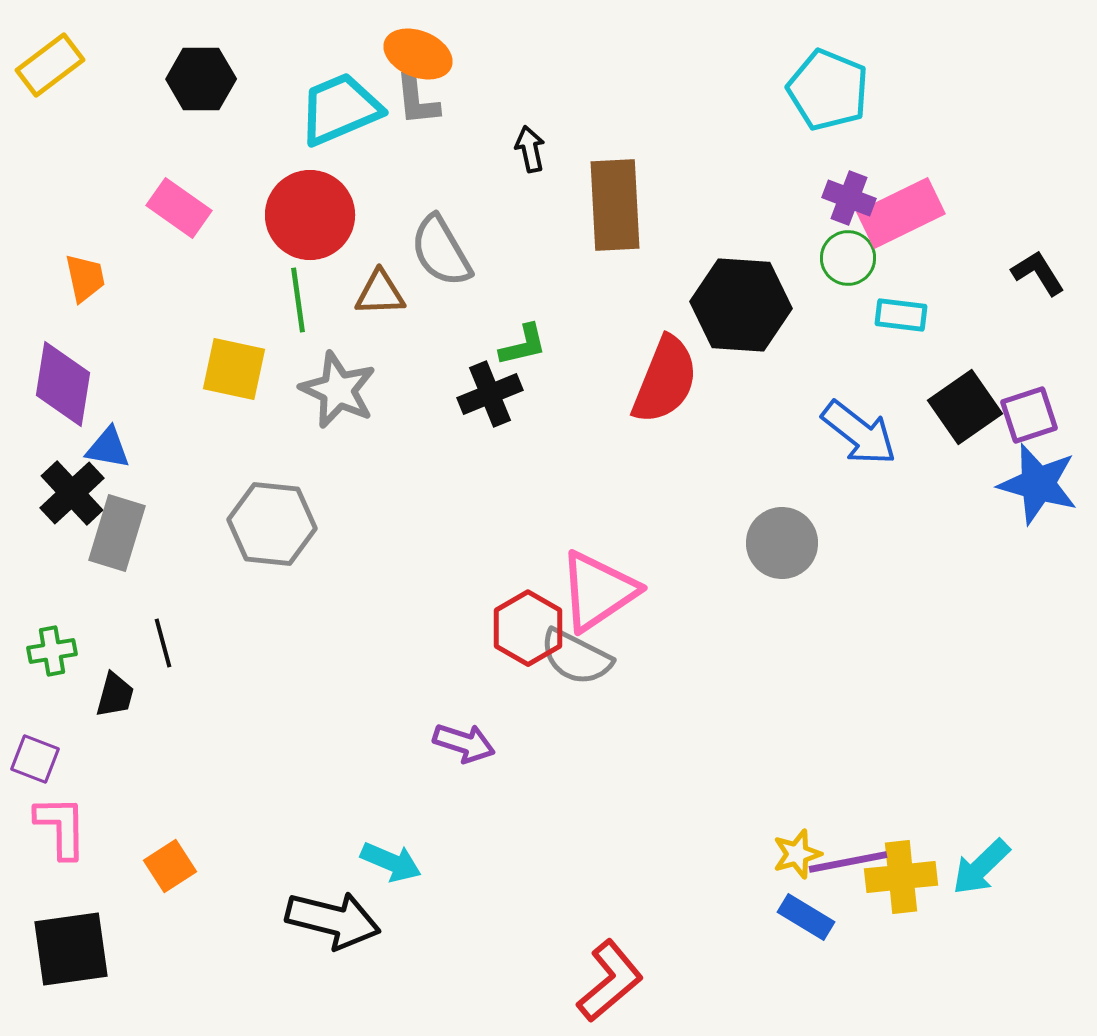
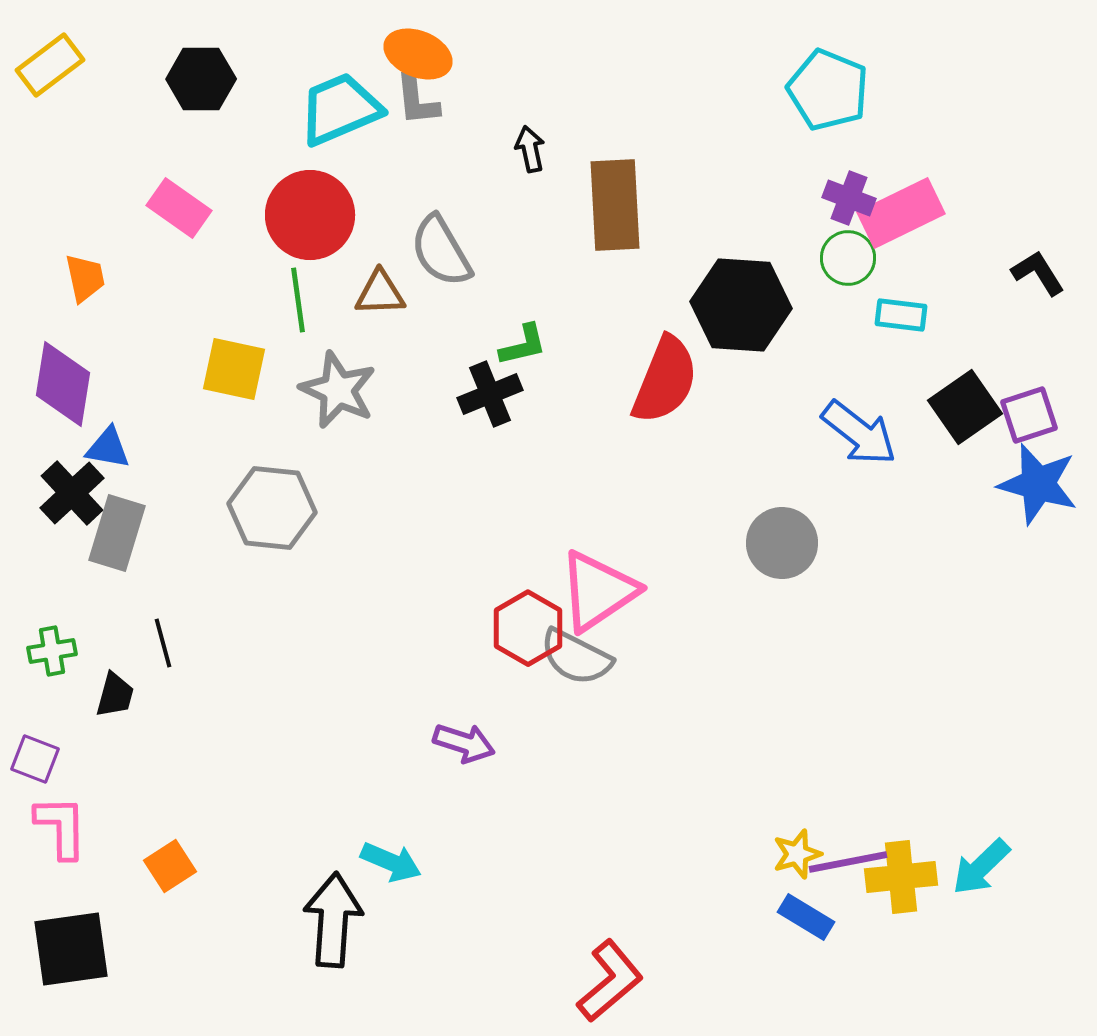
gray hexagon at (272, 524): moved 16 px up
black arrow at (333, 920): rotated 100 degrees counterclockwise
